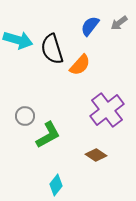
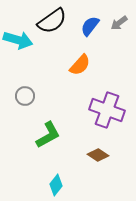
black semicircle: moved 28 px up; rotated 108 degrees counterclockwise
purple cross: rotated 32 degrees counterclockwise
gray circle: moved 20 px up
brown diamond: moved 2 px right
